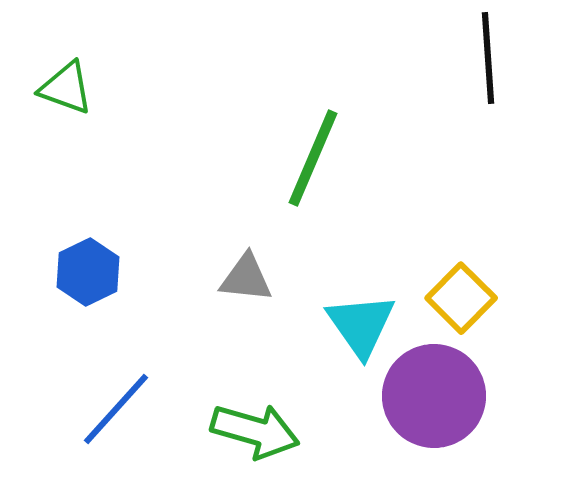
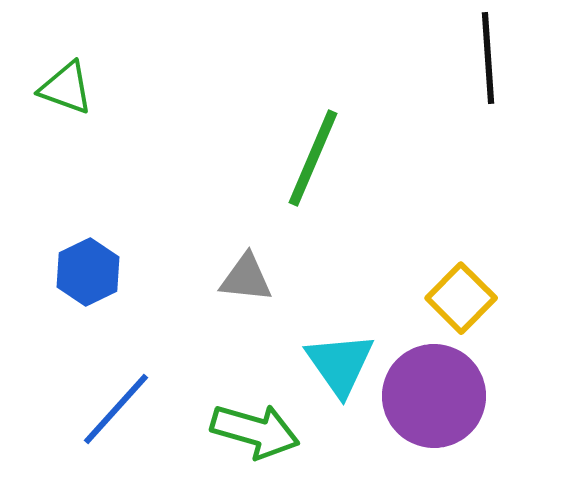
cyan triangle: moved 21 px left, 39 px down
